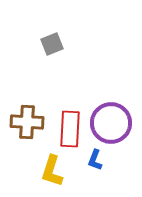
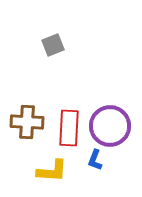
gray square: moved 1 px right, 1 px down
purple circle: moved 1 px left, 3 px down
red rectangle: moved 1 px left, 1 px up
yellow L-shape: rotated 104 degrees counterclockwise
